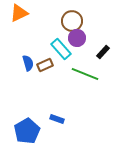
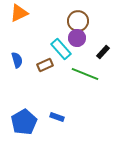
brown circle: moved 6 px right
blue semicircle: moved 11 px left, 3 px up
blue rectangle: moved 2 px up
blue pentagon: moved 3 px left, 9 px up
